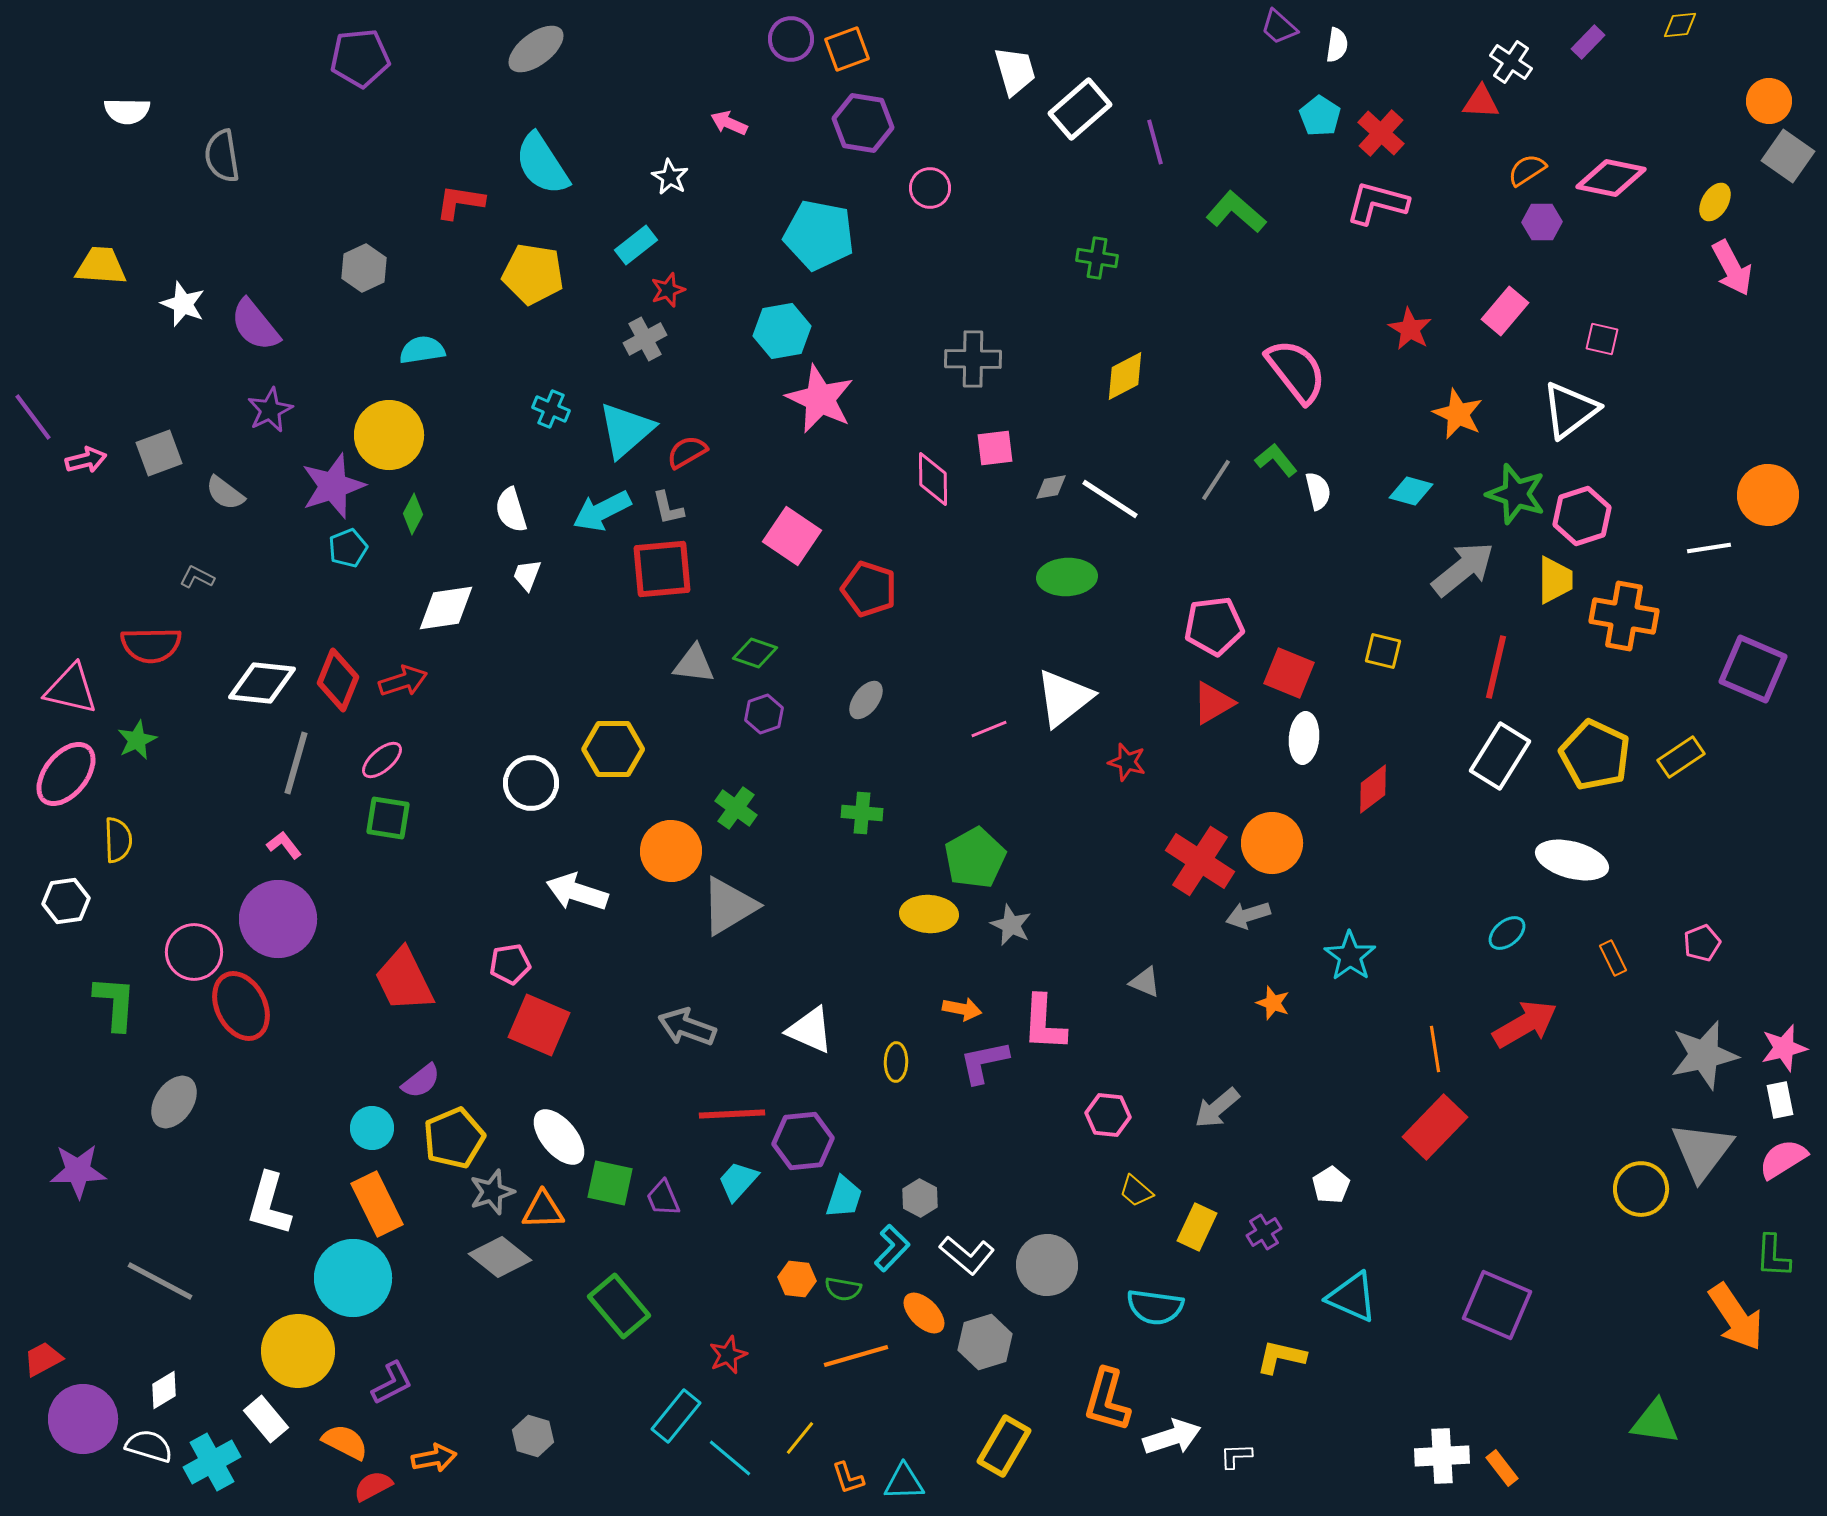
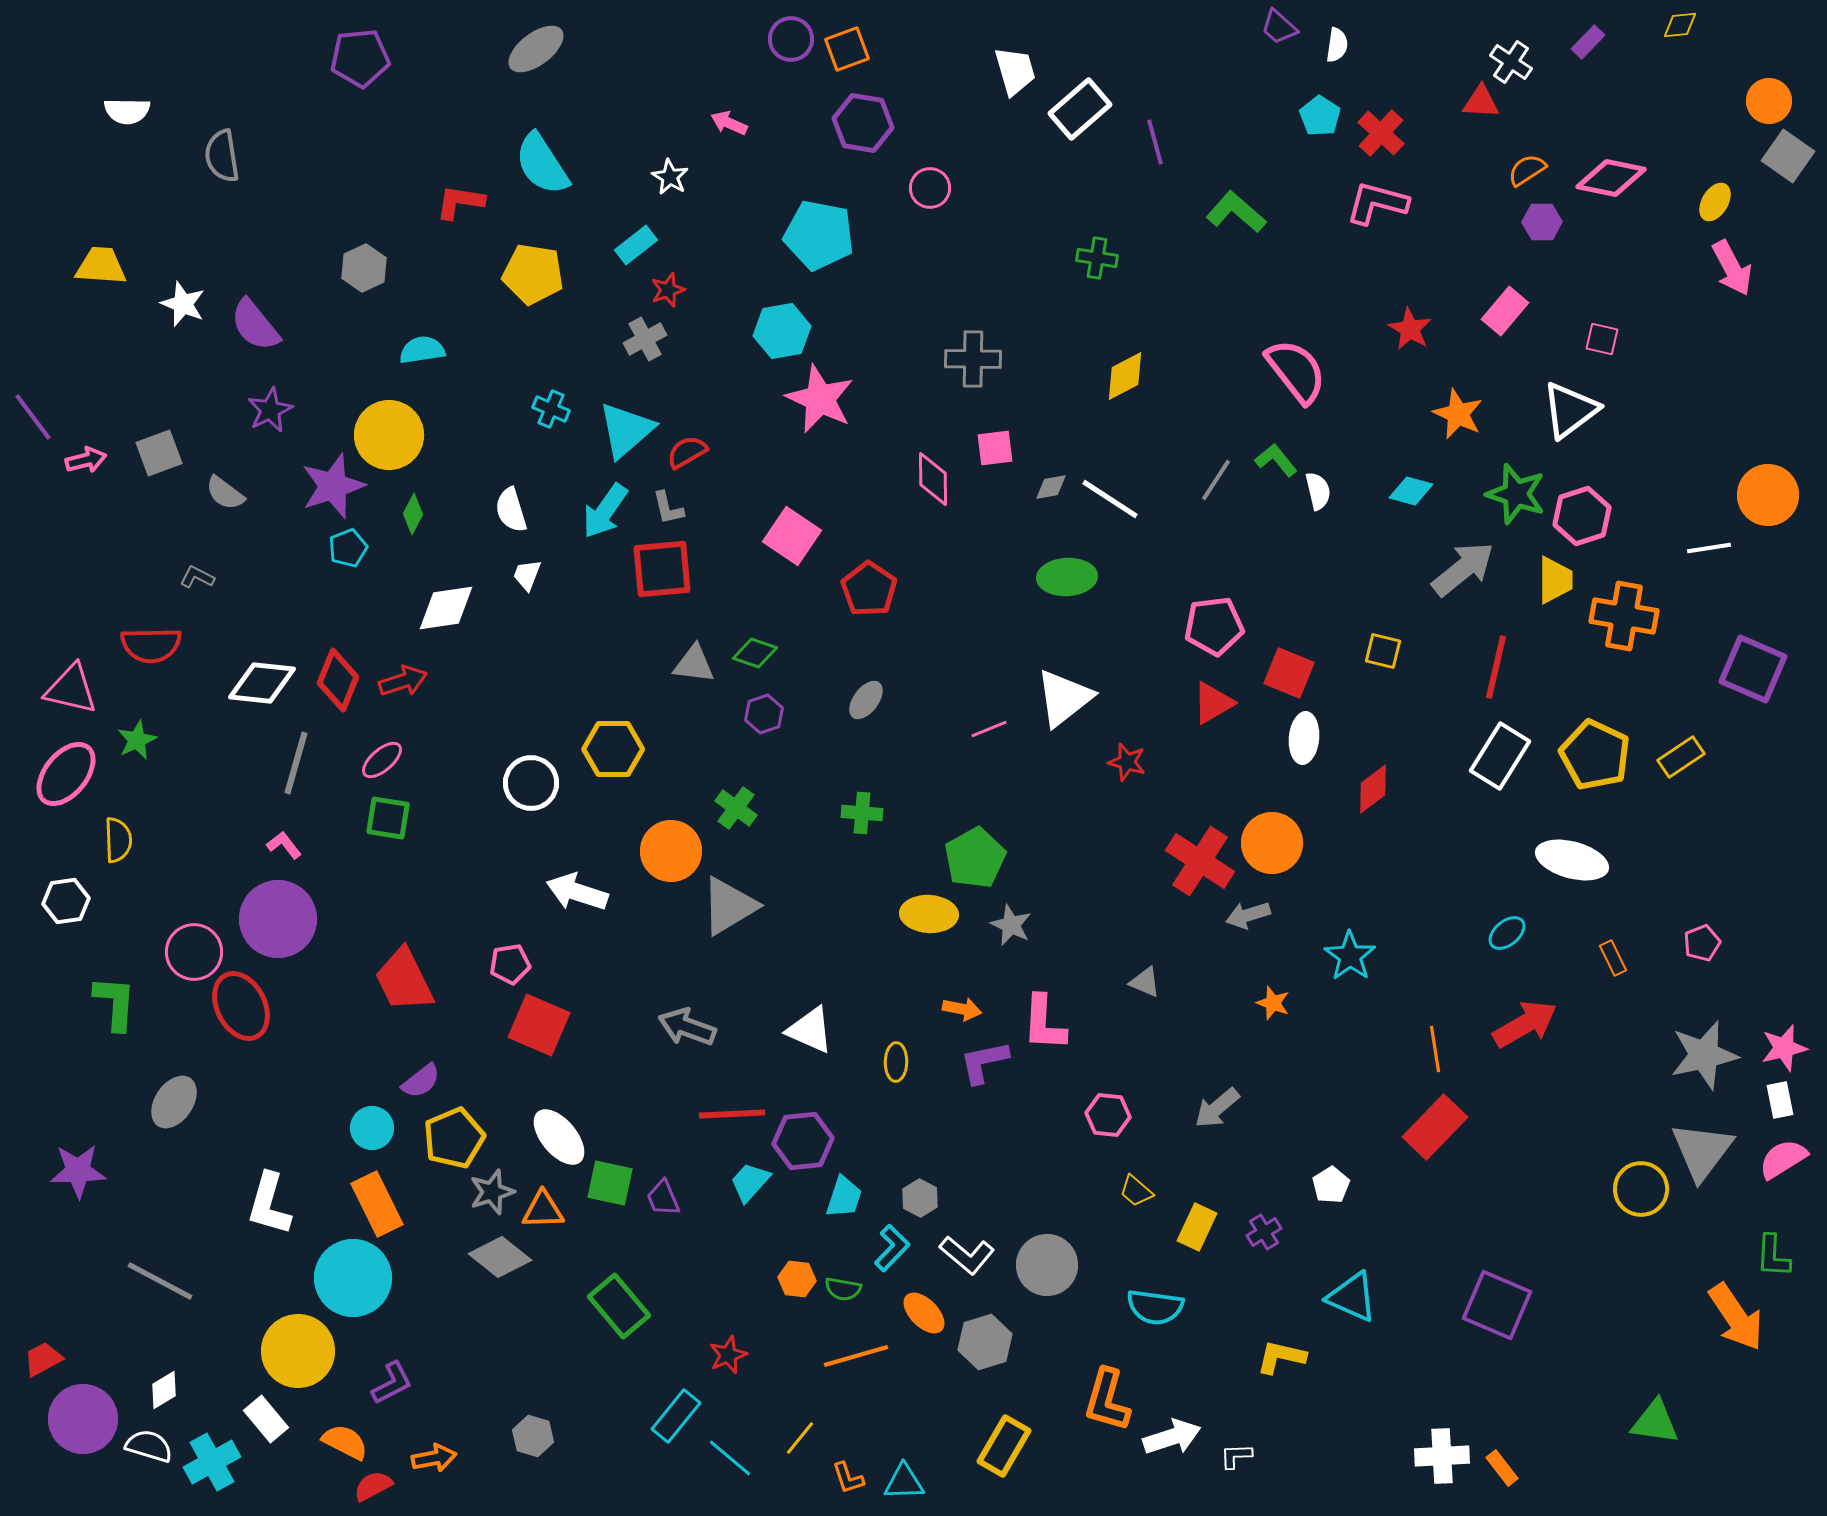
cyan arrow at (602, 511): moved 3 px right; rotated 28 degrees counterclockwise
red pentagon at (869, 589): rotated 16 degrees clockwise
cyan trapezoid at (738, 1181): moved 12 px right, 1 px down
